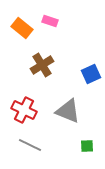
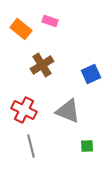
orange rectangle: moved 1 px left, 1 px down
gray line: moved 1 px right, 1 px down; rotated 50 degrees clockwise
